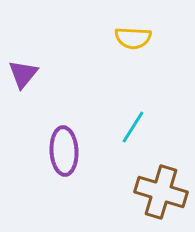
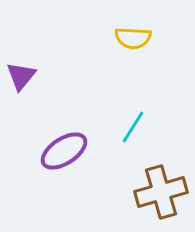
purple triangle: moved 2 px left, 2 px down
purple ellipse: rotated 60 degrees clockwise
brown cross: rotated 33 degrees counterclockwise
